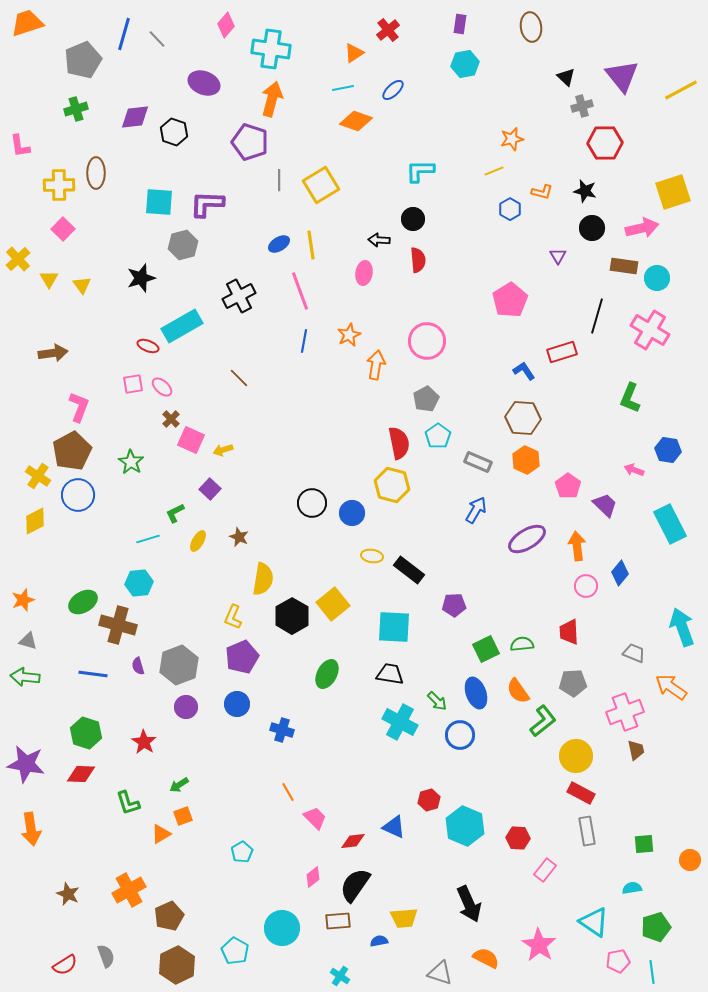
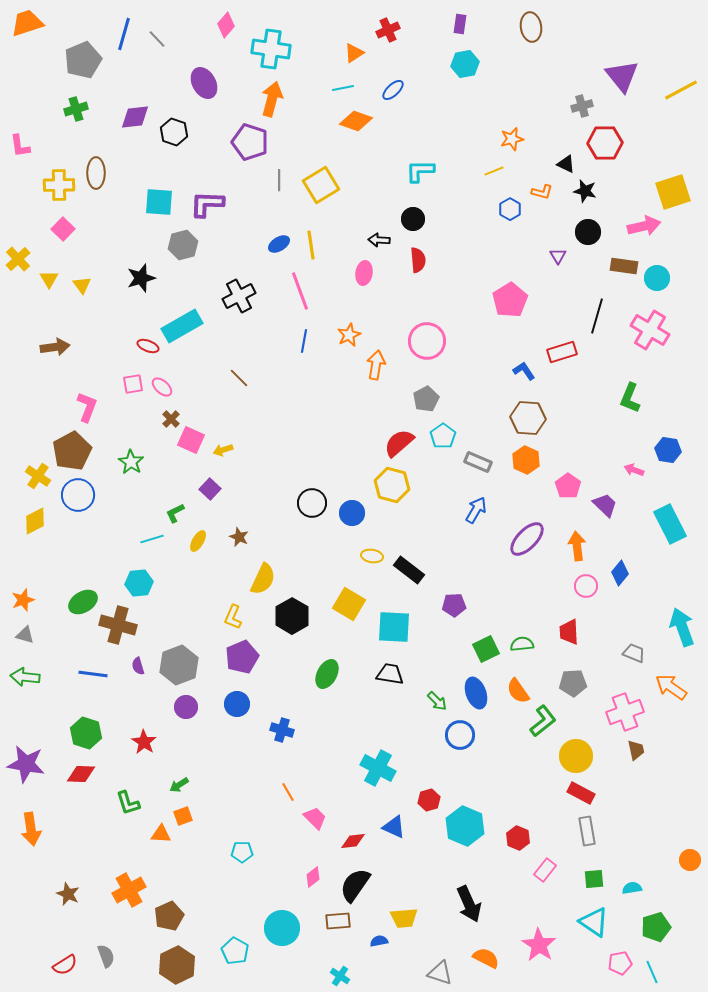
red cross at (388, 30): rotated 15 degrees clockwise
black triangle at (566, 77): moved 87 px down; rotated 18 degrees counterclockwise
purple ellipse at (204, 83): rotated 40 degrees clockwise
black circle at (592, 228): moved 4 px left, 4 px down
pink arrow at (642, 228): moved 2 px right, 2 px up
brown arrow at (53, 353): moved 2 px right, 6 px up
pink L-shape at (79, 407): moved 8 px right
brown hexagon at (523, 418): moved 5 px right
cyan pentagon at (438, 436): moved 5 px right
red semicircle at (399, 443): rotated 120 degrees counterclockwise
cyan line at (148, 539): moved 4 px right
purple ellipse at (527, 539): rotated 15 degrees counterclockwise
yellow semicircle at (263, 579): rotated 16 degrees clockwise
yellow square at (333, 604): moved 16 px right; rotated 20 degrees counterclockwise
gray triangle at (28, 641): moved 3 px left, 6 px up
cyan cross at (400, 722): moved 22 px left, 46 px down
orange triangle at (161, 834): rotated 35 degrees clockwise
red hexagon at (518, 838): rotated 20 degrees clockwise
green square at (644, 844): moved 50 px left, 35 px down
cyan pentagon at (242, 852): rotated 30 degrees clockwise
pink pentagon at (618, 961): moved 2 px right, 2 px down
cyan line at (652, 972): rotated 15 degrees counterclockwise
